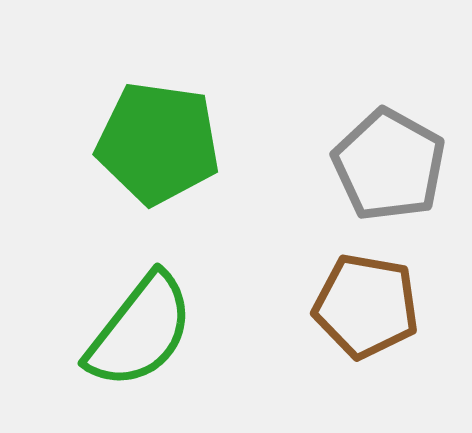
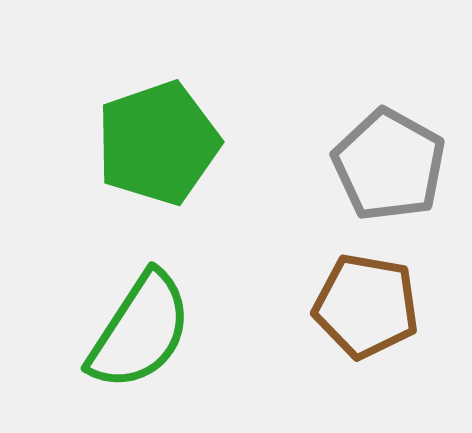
green pentagon: rotated 27 degrees counterclockwise
green semicircle: rotated 5 degrees counterclockwise
